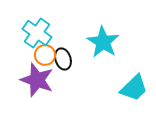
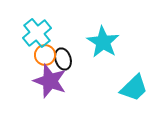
cyan cross: rotated 16 degrees clockwise
purple star: moved 13 px right, 1 px down
